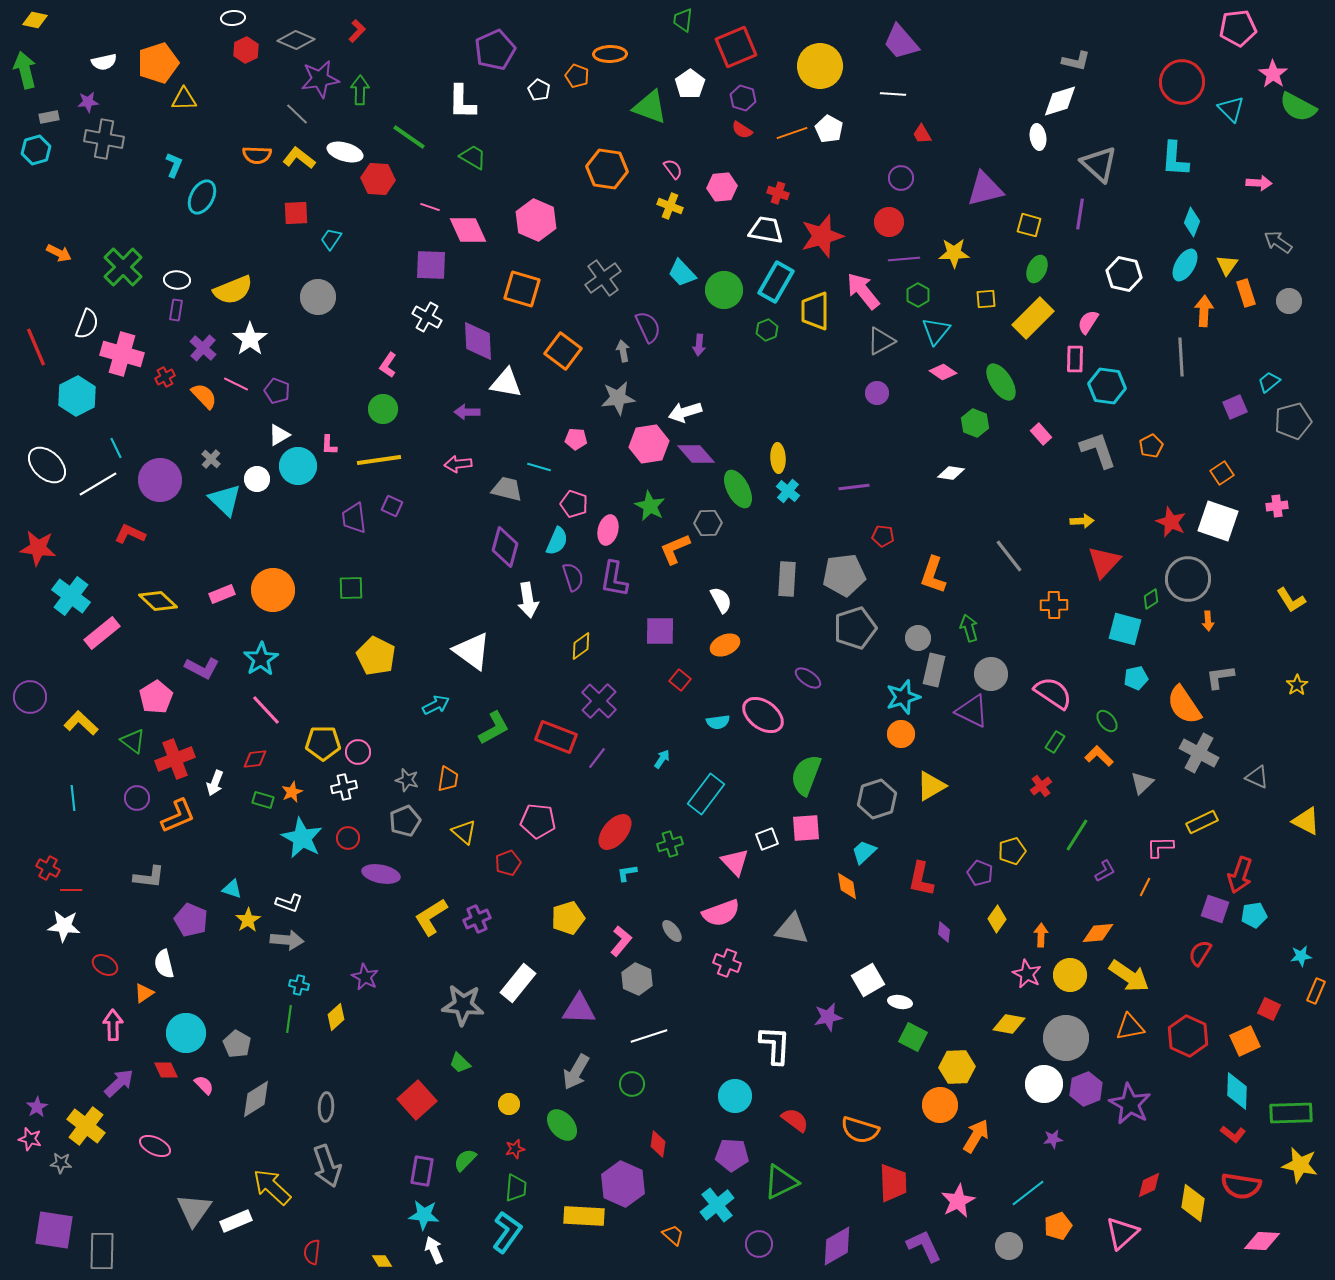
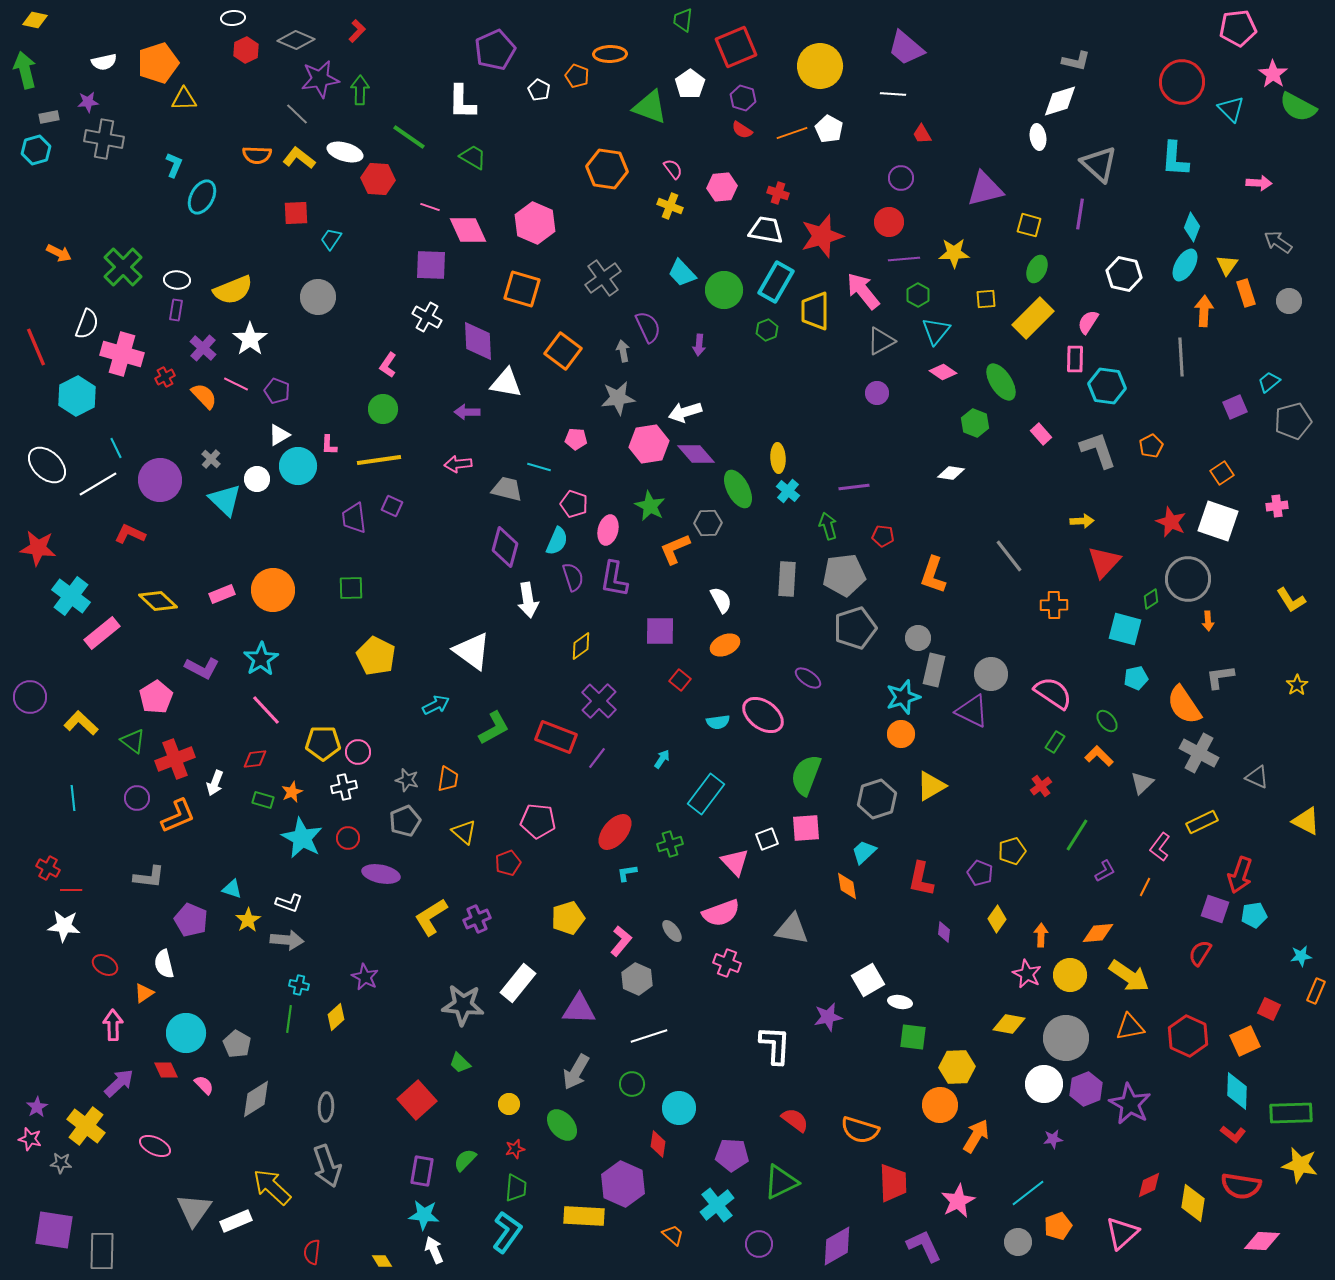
purple trapezoid at (901, 42): moved 5 px right, 6 px down; rotated 9 degrees counterclockwise
pink hexagon at (536, 220): moved 1 px left, 3 px down
cyan diamond at (1192, 222): moved 5 px down
green arrow at (969, 628): moved 141 px left, 102 px up
pink L-shape at (1160, 847): rotated 52 degrees counterclockwise
green square at (913, 1037): rotated 20 degrees counterclockwise
cyan circle at (735, 1096): moved 56 px left, 12 px down
gray circle at (1009, 1246): moved 9 px right, 4 px up
